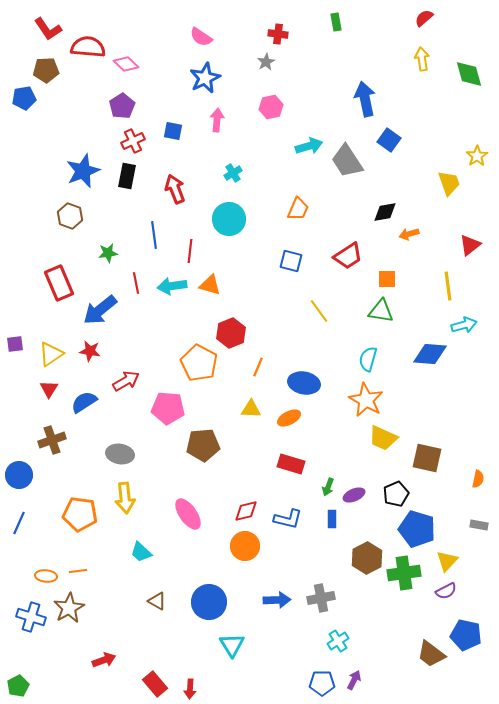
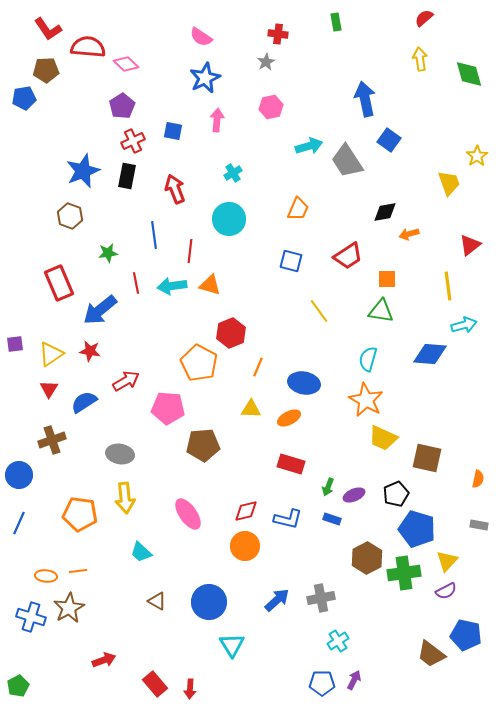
yellow arrow at (422, 59): moved 2 px left
blue rectangle at (332, 519): rotated 72 degrees counterclockwise
blue arrow at (277, 600): rotated 40 degrees counterclockwise
